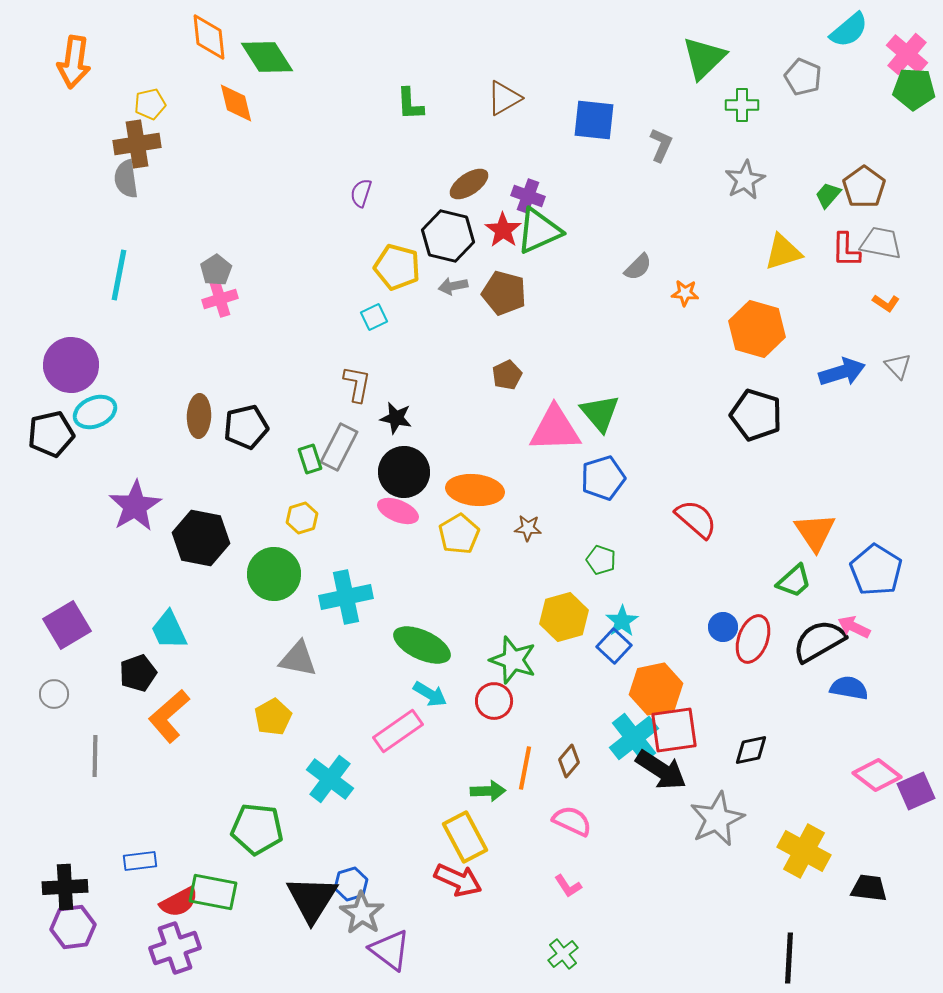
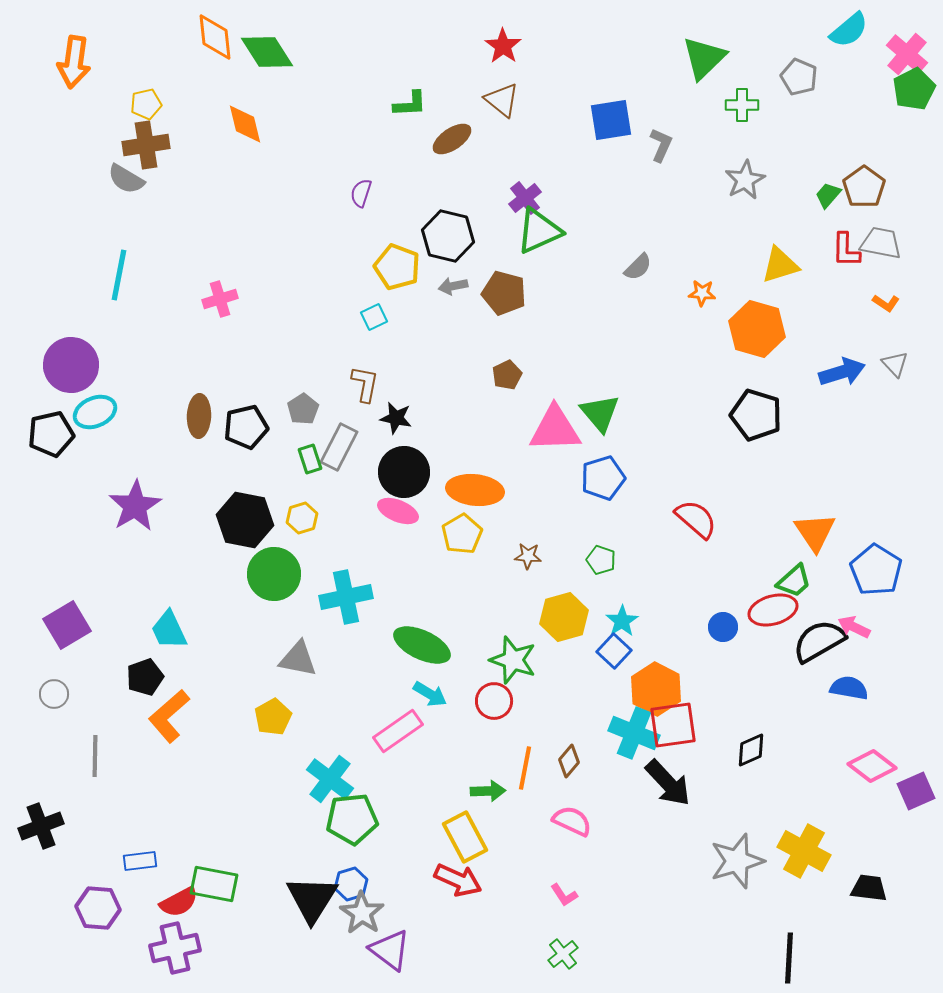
orange diamond at (209, 37): moved 6 px right
green diamond at (267, 57): moved 5 px up
gray pentagon at (803, 77): moved 4 px left
green pentagon at (914, 89): rotated 30 degrees counterclockwise
brown triangle at (504, 98): moved 2 px left, 2 px down; rotated 51 degrees counterclockwise
orange diamond at (236, 103): moved 9 px right, 21 px down
yellow pentagon at (150, 104): moved 4 px left
green L-shape at (410, 104): rotated 90 degrees counterclockwise
blue square at (594, 120): moved 17 px right; rotated 15 degrees counterclockwise
brown cross at (137, 144): moved 9 px right, 1 px down
gray semicircle at (126, 179): rotated 51 degrees counterclockwise
brown ellipse at (469, 184): moved 17 px left, 45 px up
purple cross at (528, 196): moved 3 px left, 2 px down; rotated 32 degrees clockwise
red star at (503, 230): moved 184 px up
yellow triangle at (783, 252): moved 3 px left, 13 px down
yellow pentagon at (397, 267): rotated 6 degrees clockwise
gray pentagon at (216, 270): moved 87 px right, 139 px down
orange star at (685, 293): moved 17 px right
gray triangle at (898, 366): moved 3 px left, 2 px up
brown L-shape at (357, 384): moved 8 px right
brown star at (528, 528): moved 28 px down
yellow pentagon at (459, 534): moved 3 px right
black hexagon at (201, 538): moved 44 px right, 18 px up
red ellipse at (753, 639): moved 20 px right, 29 px up; rotated 54 degrees clockwise
blue square at (614, 646): moved 5 px down
black pentagon at (138, 673): moved 7 px right, 4 px down
orange hexagon at (656, 689): rotated 21 degrees counterclockwise
red square at (674, 730): moved 1 px left, 5 px up
cyan cross at (634, 738): moved 5 px up; rotated 30 degrees counterclockwise
black diamond at (751, 750): rotated 12 degrees counterclockwise
black arrow at (661, 770): moved 7 px right, 13 px down; rotated 14 degrees clockwise
pink diamond at (877, 775): moved 5 px left, 9 px up
gray star at (717, 819): moved 20 px right, 42 px down; rotated 8 degrees clockwise
green pentagon at (257, 829): moved 95 px right, 10 px up; rotated 12 degrees counterclockwise
pink L-shape at (568, 886): moved 4 px left, 9 px down
black cross at (65, 887): moved 24 px left, 61 px up; rotated 18 degrees counterclockwise
green rectangle at (213, 892): moved 1 px right, 8 px up
purple hexagon at (73, 927): moved 25 px right, 19 px up; rotated 12 degrees clockwise
purple cross at (175, 948): rotated 6 degrees clockwise
